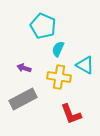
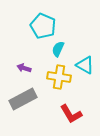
red L-shape: rotated 10 degrees counterclockwise
